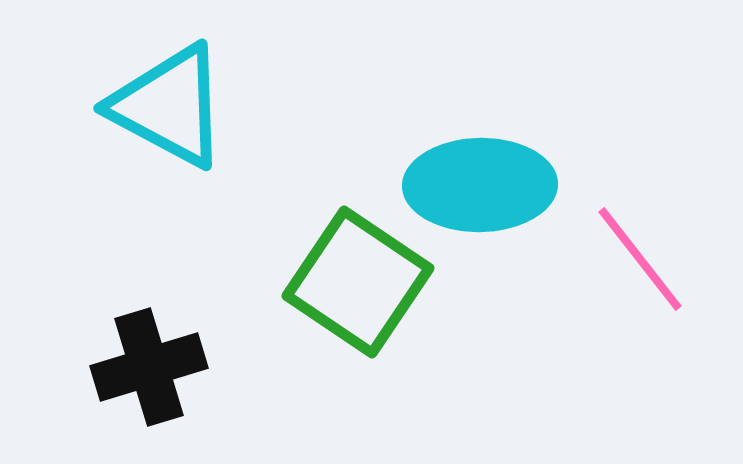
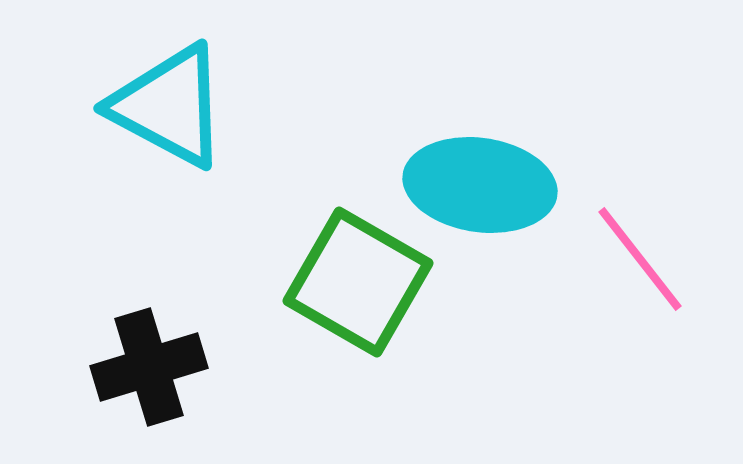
cyan ellipse: rotated 9 degrees clockwise
green square: rotated 4 degrees counterclockwise
